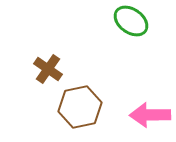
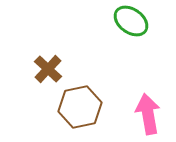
brown cross: rotated 8 degrees clockwise
pink arrow: moved 2 px left, 1 px up; rotated 81 degrees clockwise
